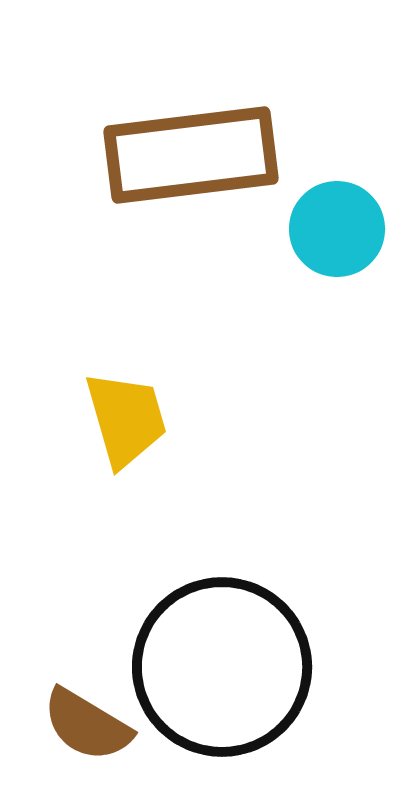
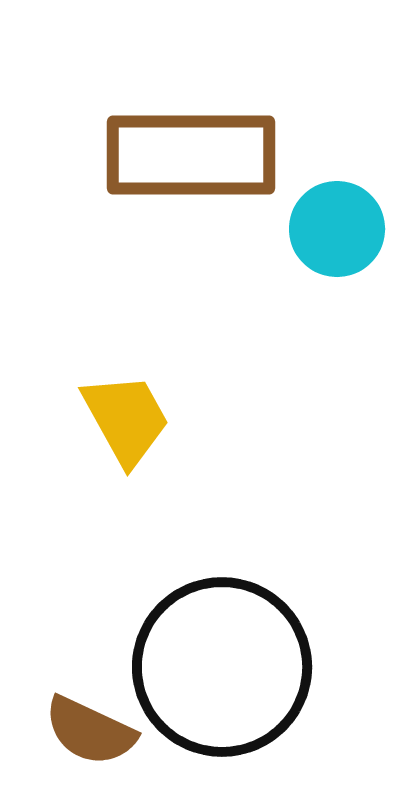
brown rectangle: rotated 7 degrees clockwise
yellow trapezoid: rotated 13 degrees counterclockwise
brown semicircle: moved 3 px right, 6 px down; rotated 6 degrees counterclockwise
